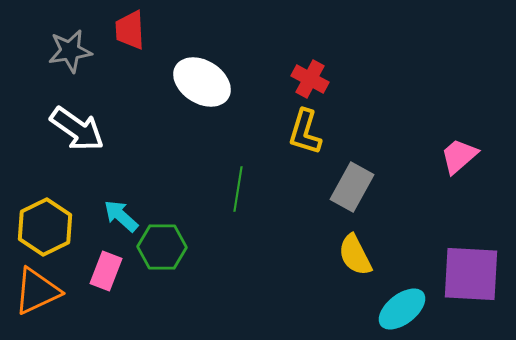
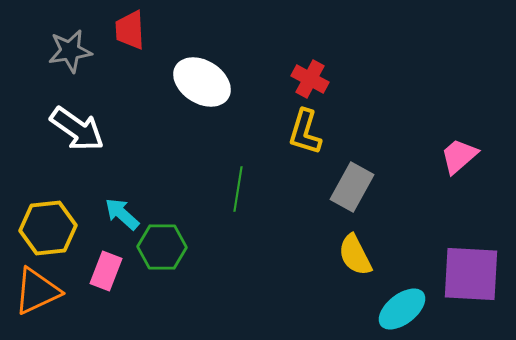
cyan arrow: moved 1 px right, 2 px up
yellow hexagon: moved 3 px right, 1 px down; rotated 20 degrees clockwise
